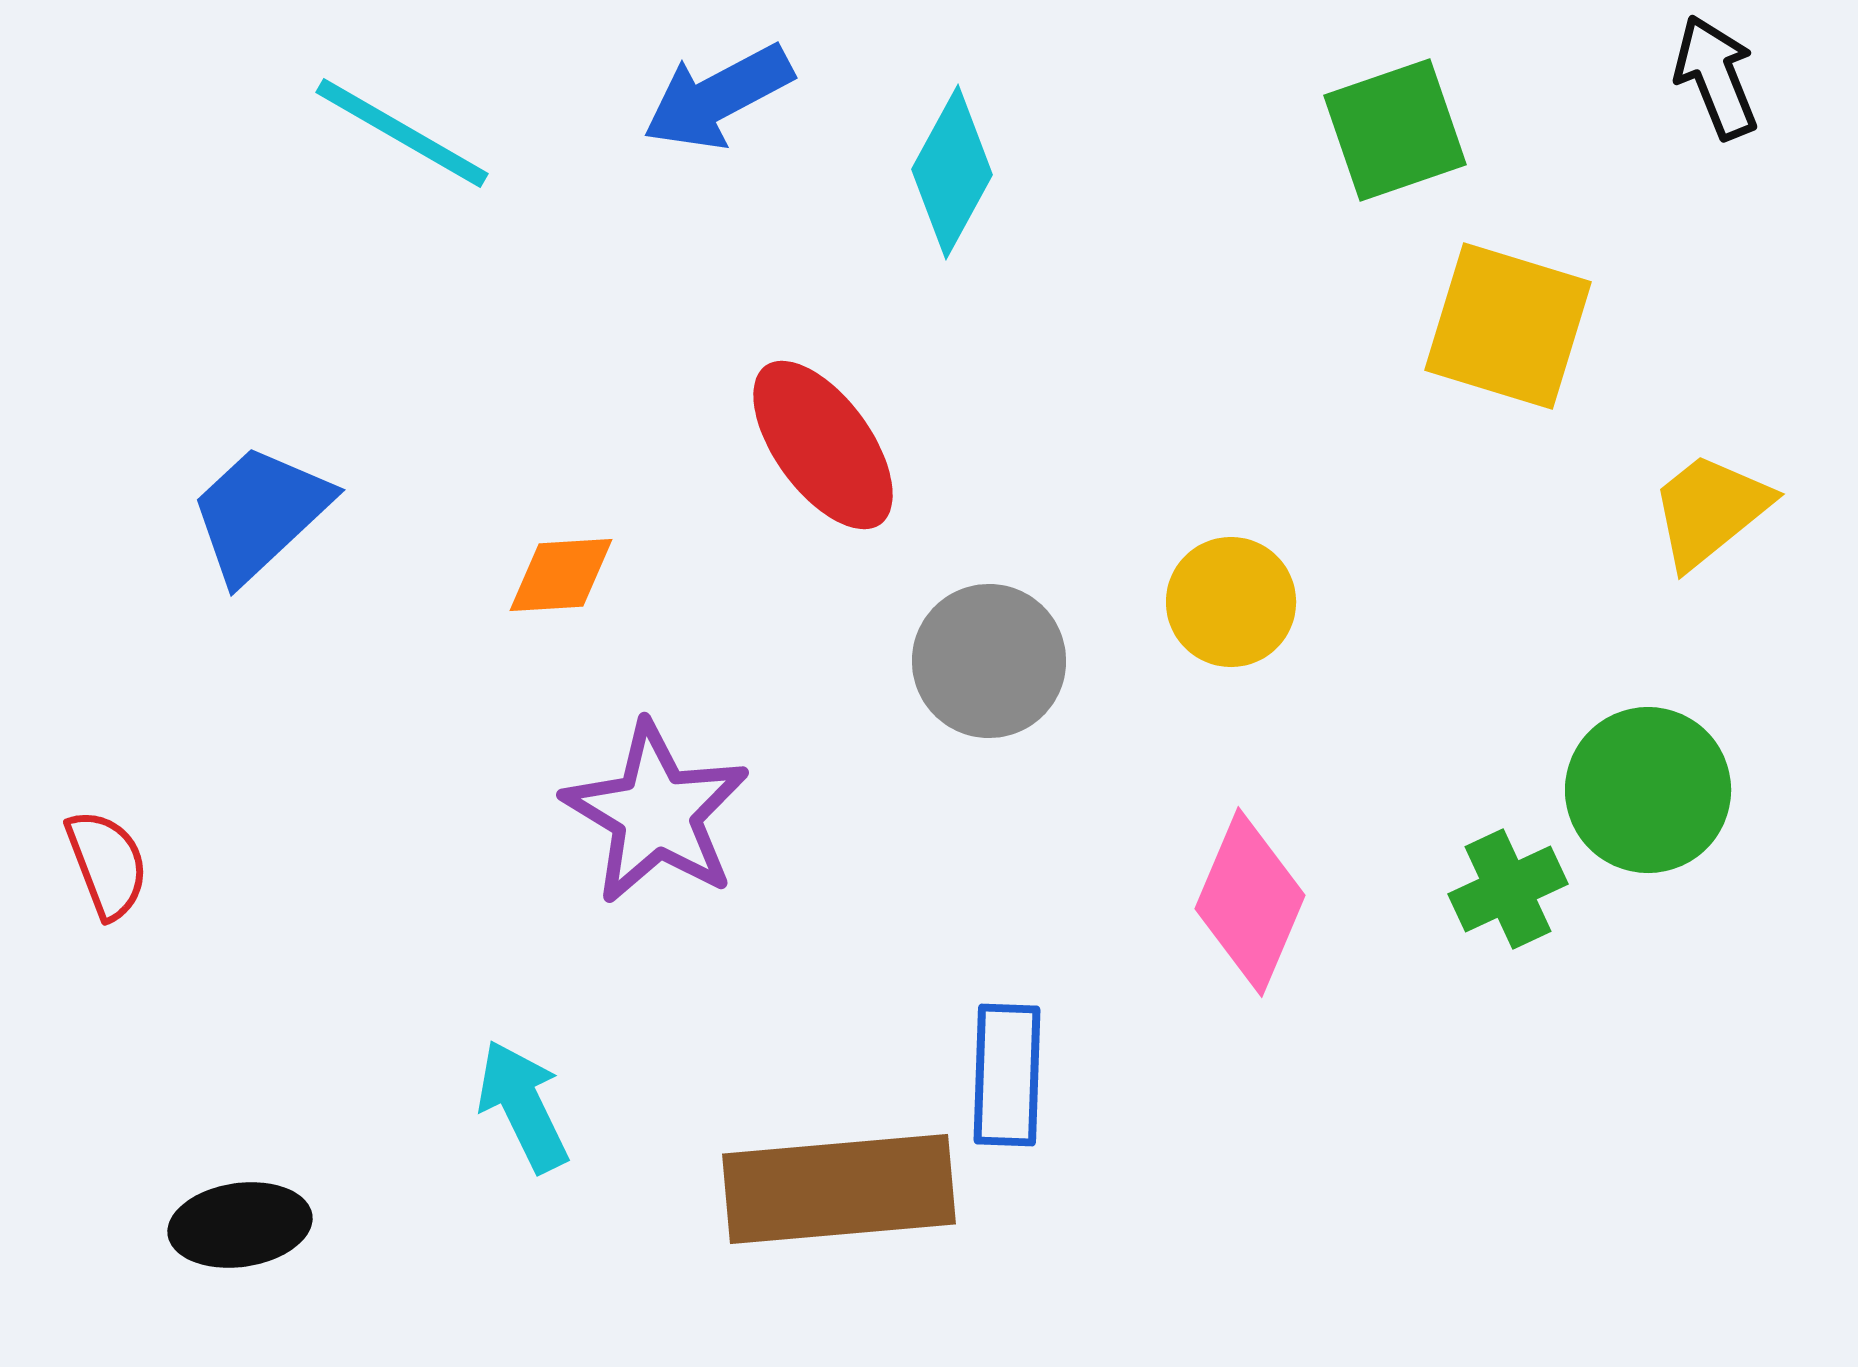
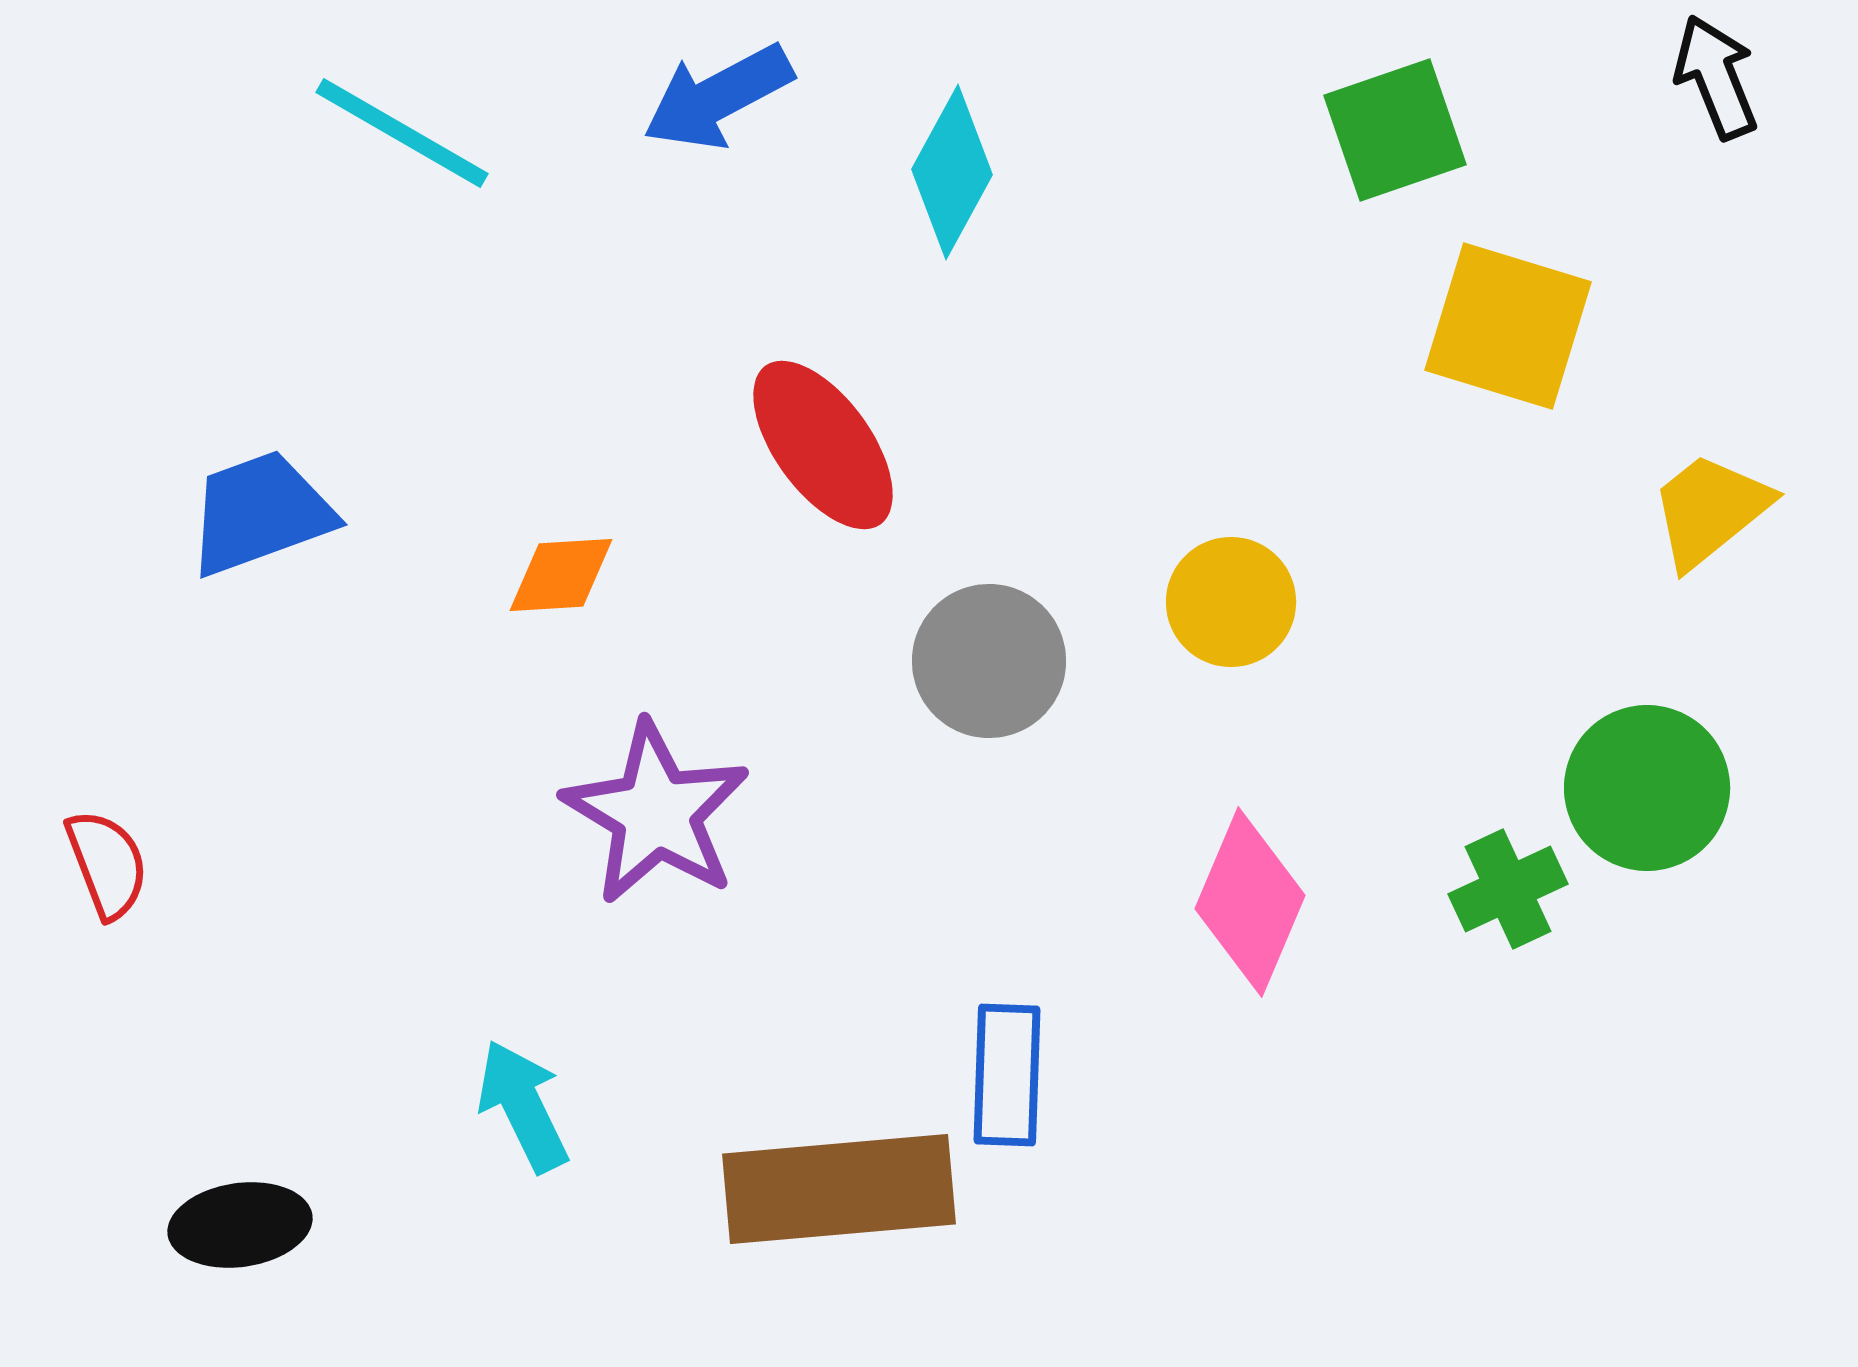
blue trapezoid: rotated 23 degrees clockwise
green circle: moved 1 px left, 2 px up
